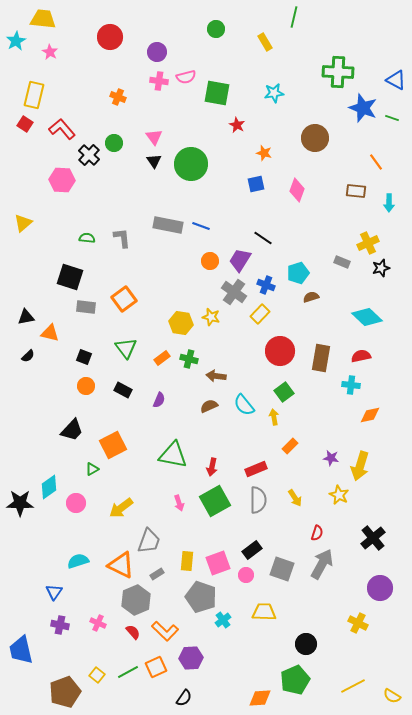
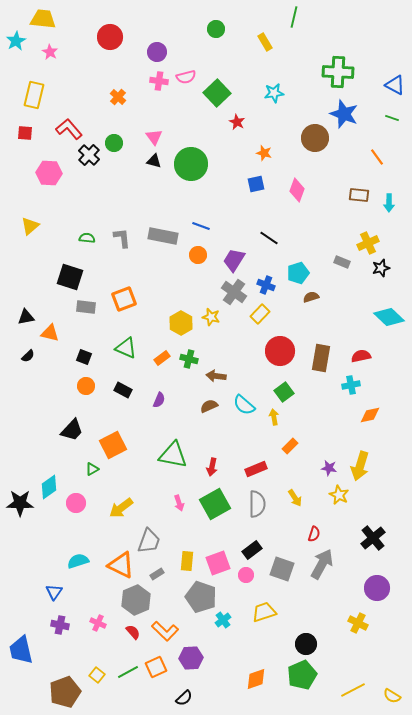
blue triangle at (396, 80): moved 1 px left, 5 px down
green square at (217, 93): rotated 36 degrees clockwise
orange cross at (118, 97): rotated 21 degrees clockwise
blue star at (363, 108): moved 19 px left, 6 px down
red square at (25, 124): moved 9 px down; rotated 28 degrees counterclockwise
red star at (237, 125): moved 3 px up
red L-shape at (62, 129): moved 7 px right
black triangle at (154, 161): rotated 42 degrees counterclockwise
orange line at (376, 162): moved 1 px right, 5 px up
pink hexagon at (62, 180): moved 13 px left, 7 px up
brown rectangle at (356, 191): moved 3 px right, 4 px down
yellow triangle at (23, 223): moved 7 px right, 3 px down
gray rectangle at (168, 225): moved 5 px left, 11 px down
black line at (263, 238): moved 6 px right
purple trapezoid at (240, 260): moved 6 px left
orange circle at (210, 261): moved 12 px left, 6 px up
orange square at (124, 299): rotated 15 degrees clockwise
cyan diamond at (367, 317): moved 22 px right
yellow hexagon at (181, 323): rotated 20 degrees clockwise
green triangle at (126, 348): rotated 30 degrees counterclockwise
cyan cross at (351, 385): rotated 18 degrees counterclockwise
cyan semicircle at (244, 405): rotated 10 degrees counterclockwise
purple star at (331, 458): moved 2 px left, 10 px down
gray semicircle at (258, 500): moved 1 px left, 4 px down
green square at (215, 501): moved 3 px down
red semicircle at (317, 533): moved 3 px left, 1 px down
purple circle at (380, 588): moved 3 px left
yellow trapezoid at (264, 612): rotated 20 degrees counterclockwise
green pentagon at (295, 680): moved 7 px right, 5 px up
yellow line at (353, 686): moved 4 px down
black semicircle at (184, 698): rotated 12 degrees clockwise
orange diamond at (260, 698): moved 4 px left, 19 px up; rotated 15 degrees counterclockwise
